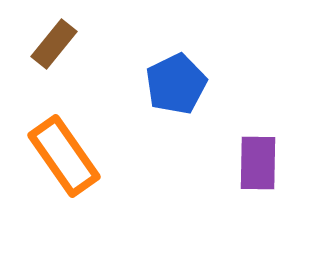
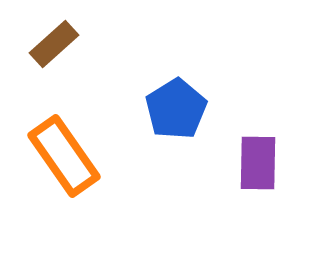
brown rectangle: rotated 9 degrees clockwise
blue pentagon: moved 25 px down; rotated 6 degrees counterclockwise
